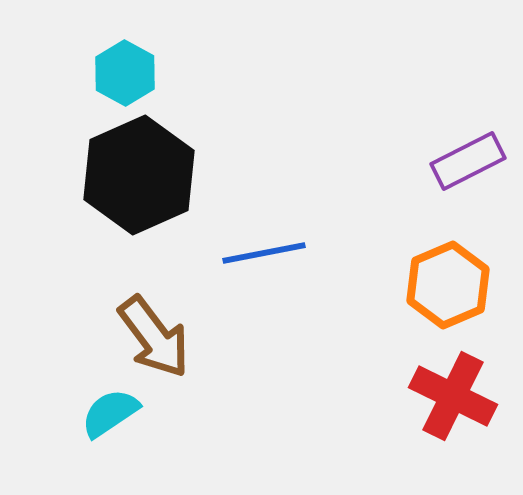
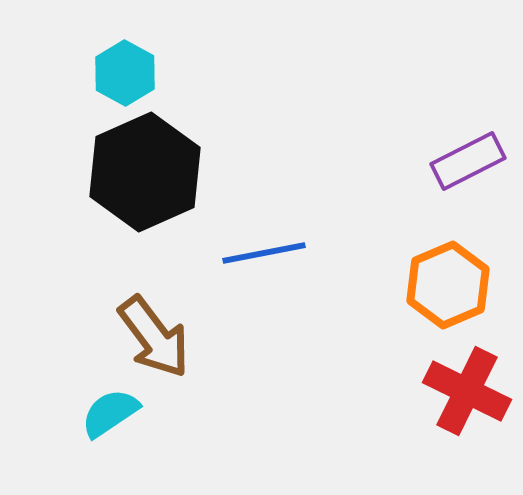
black hexagon: moved 6 px right, 3 px up
red cross: moved 14 px right, 5 px up
